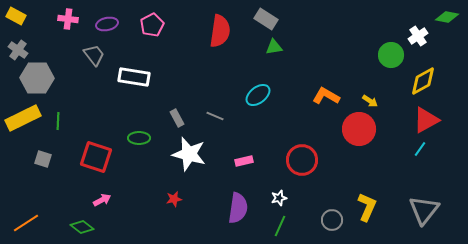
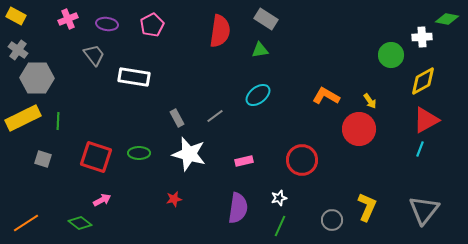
green diamond at (447, 17): moved 2 px down
pink cross at (68, 19): rotated 30 degrees counterclockwise
purple ellipse at (107, 24): rotated 20 degrees clockwise
white cross at (418, 36): moved 4 px right, 1 px down; rotated 30 degrees clockwise
green triangle at (274, 47): moved 14 px left, 3 px down
yellow arrow at (370, 101): rotated 21 degrees clockwise
gray line at (215, 116): rotated 60 degrees counterclockwise
green ellipse at (139, 138): moved 15 px down
cyan line at (420, 149): rotated 14 degrees counterclockwise
green diamond at (82, 227): moved 2 px left, 4 px up
